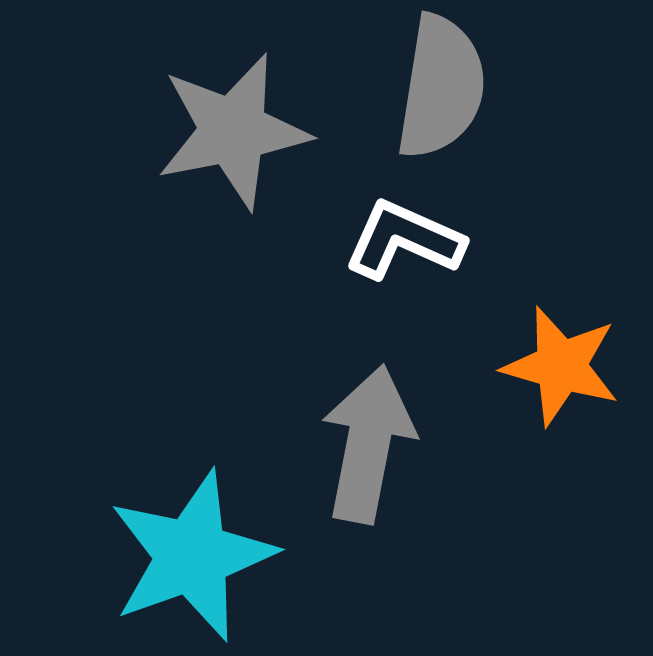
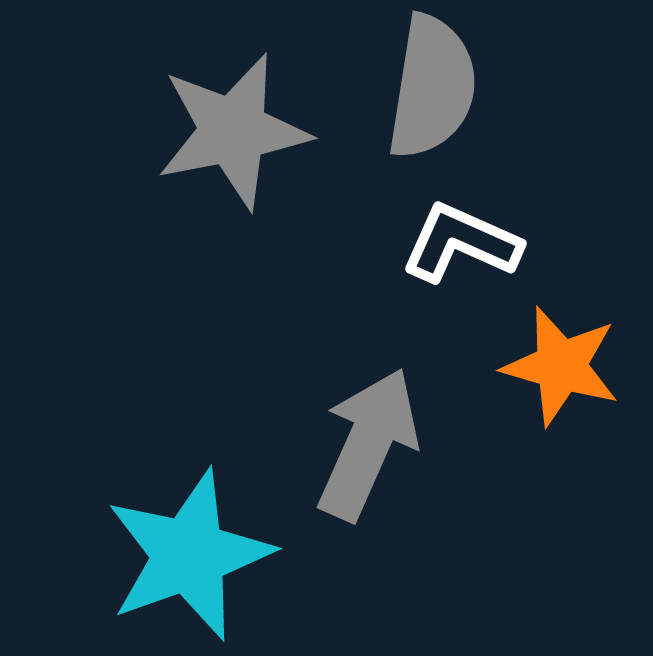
gray semicircle: moved 9 px left
white L-shape: moved 57 px right, 3 px down
gray arrow: rotated 13 degrees clockwise
cyan star: moved 3 px left, 1 px up
